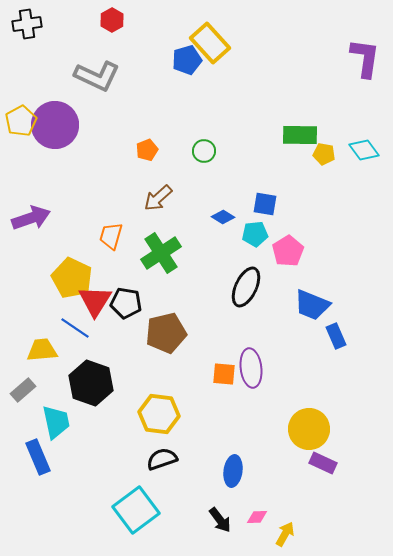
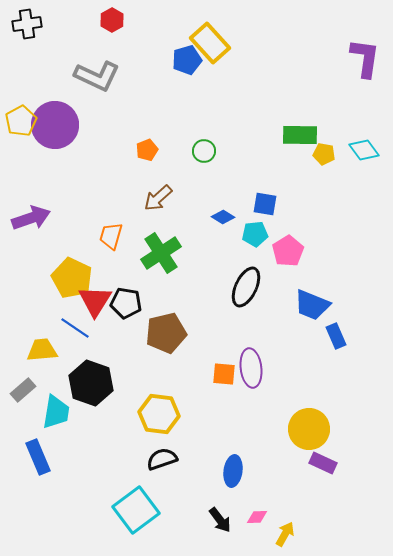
cyan trapezoid at (56, 422): moved 10 px up; rotated 21 degrees clockwise
